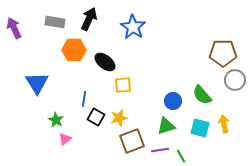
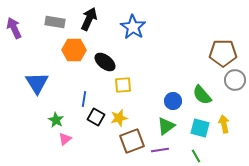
green triangle: rotated 18 degrees counterclockwise
green line: moved 15 px right
